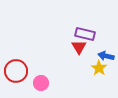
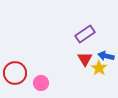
purple rectangle: rotated 48 degrees counterclockwise
red triangle: moved 6 px right, 12 px down
red circle: moved 1 px left, 2 px down
